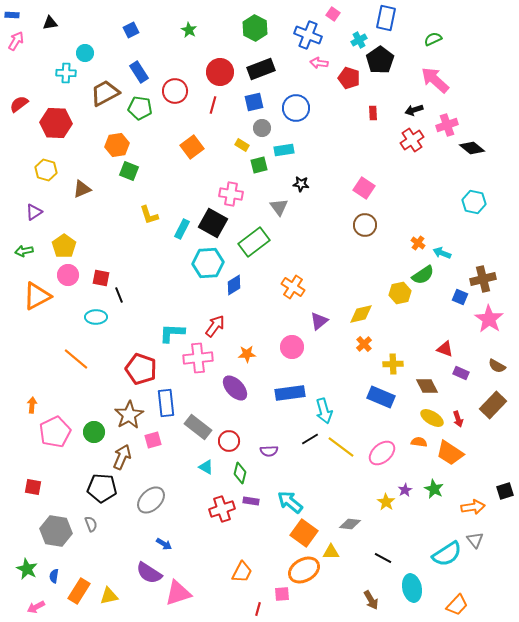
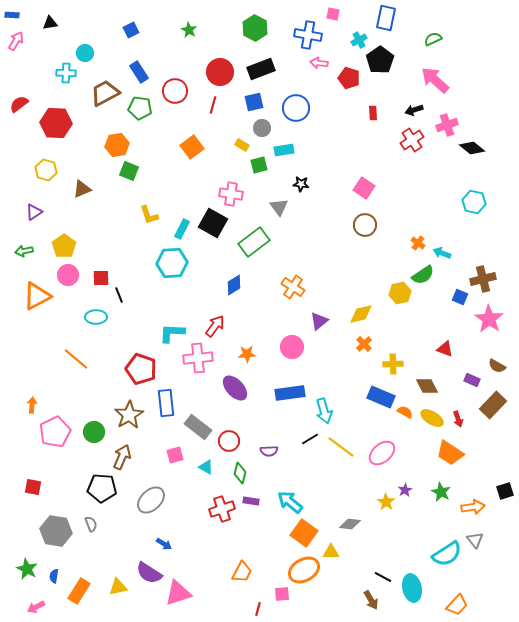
pink square at (333, 14): rotated 24 degrees counterclockwise
blue cross at (308, 35): rotated 12 degrees counterclockwise
cyan hexagon at (208, 263): moved 36 px left
red square at (101, 278): rotated 12 degrees counterclockwise
purple rectangle at (461, 373): moved 11 px right, 7 px down
pink square at (153, 440): moved 22 px right, 15 px down
orange semicircle at (419, 442): moved 14 px left, 30 px up; rotated 21 degrees clockwise
green star at (434, 489): moved 7 px right, 3 px down
black line at (383, 558): moved 19 px down
yellow triangle at (109, 596): moved 9 px right, 9 px up
